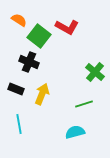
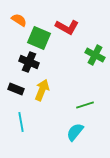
green square: moved 2 px down; rotated 15 degrees counterclockwise
green cross: moved 17 px up; rotated 12 degrees counterclockwise
yellow arrow: moved 4 px up
green line: moved 1 px right, 1 px down
cyan line: moved 2 px right, 2 px up
cyan semicircle: rotated 36 degrees counterclockwise
